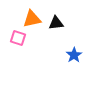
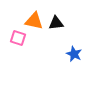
orange triangle: moved 2 px right, 2 px down; rotated 24 degrees clockwise
blue star: moved 1 px up; rotated 14 degrees counterclockwise
